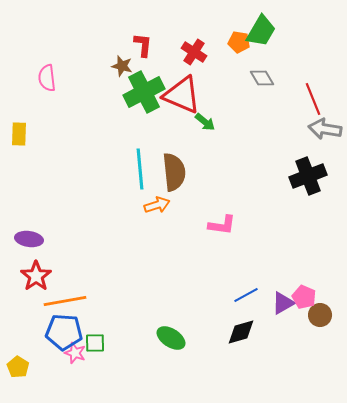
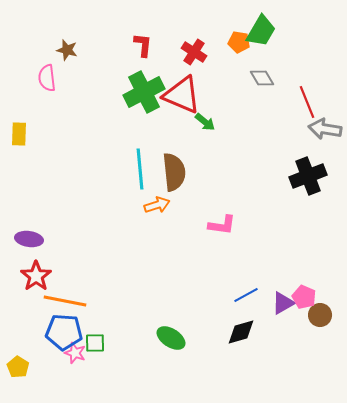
brown star: moved 55 px left, 16 px up
red line: moved 6 px left, 3 px down
orange line: rotated 21 degrees clockwise
